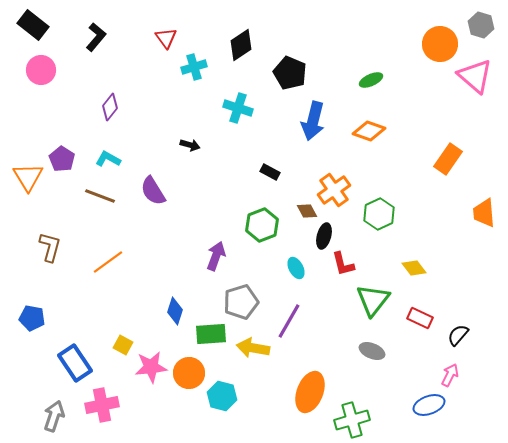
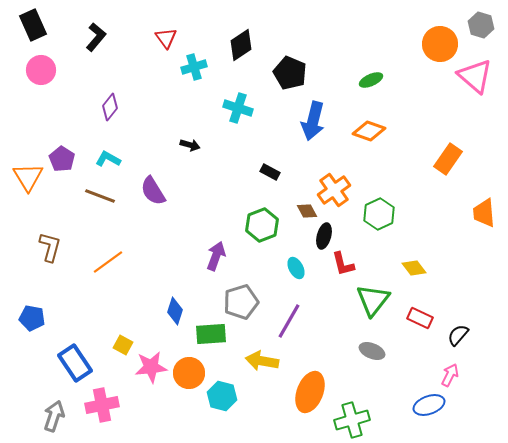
black rectangle at (33, 25): rotated 28 degrees clockwise
yellow arrow at (253, 348): moved 9 px right, 13 px down
